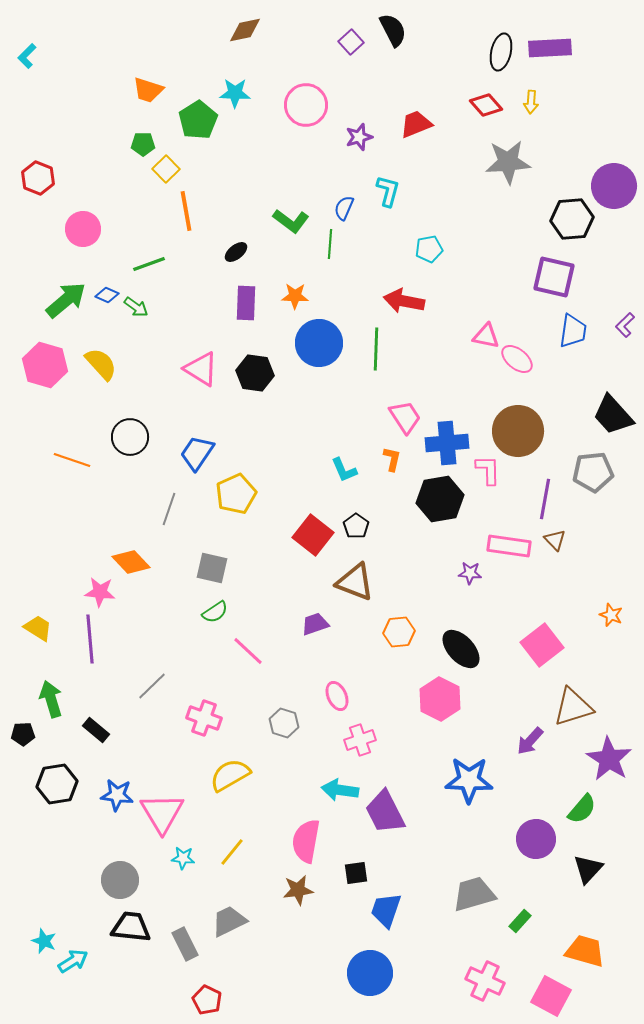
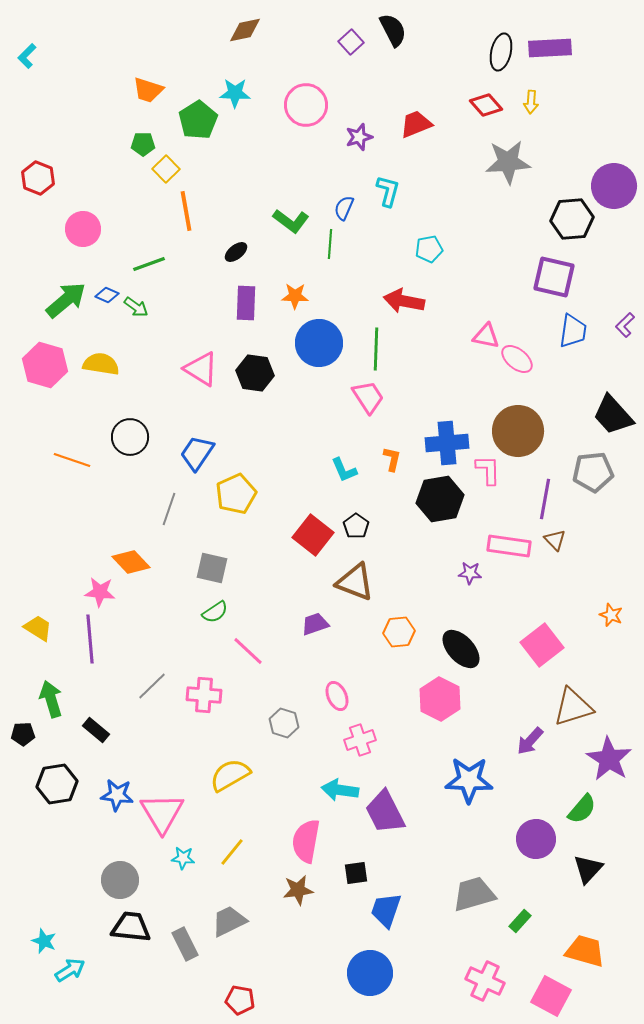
yellow semicircle at (101, 364): rotated 39 degrees counterclockwise
pink trapezoid at (405, 417): moved 37 px left, 20 px up
pink cross at (204, 718): moved 23 px up; rotated 16 degrees counterclockwise
cyan arrow at (73, 961): moved 3 px left, 9 px down
red pentagon at (207, 1000): moved 33 px right; rotated 16 degrees counterclockwise
